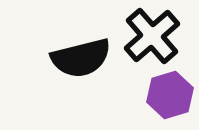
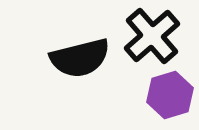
black semicircle: moved 1 px left
